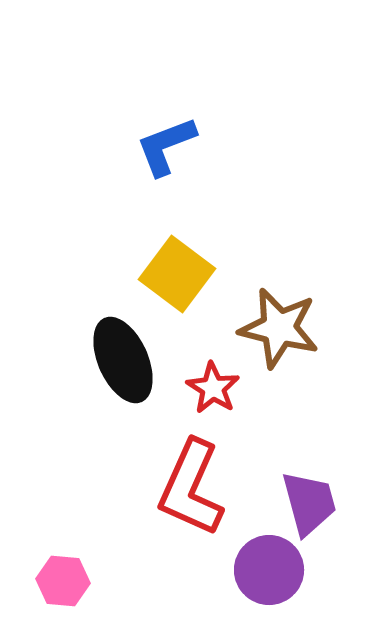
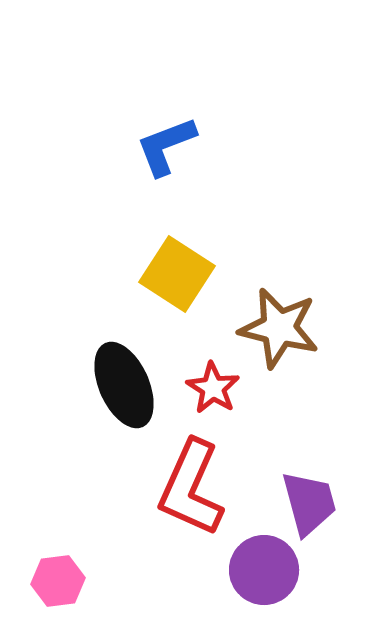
yellow square: rotated 4 degrees counterclockwise
black ellipse: moved 1 px right, 25 px down
purple circle: moved 5 px left
pink hexagon: moved 5 px left; rotated 12 degrees counterclockwise
